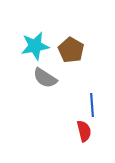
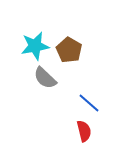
brown pentagon: moved 2 px left
gray semicircle: rotated 10 degrees clockwise
blue line: moved 3 px left, 2 px up; rotated 45 degrees counterclockwise
